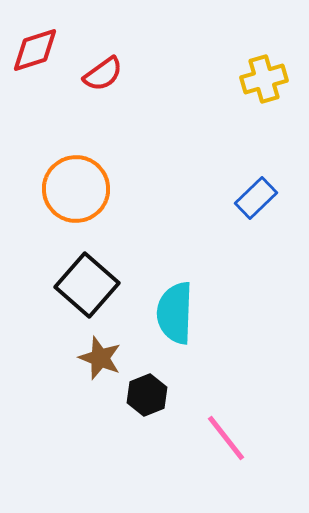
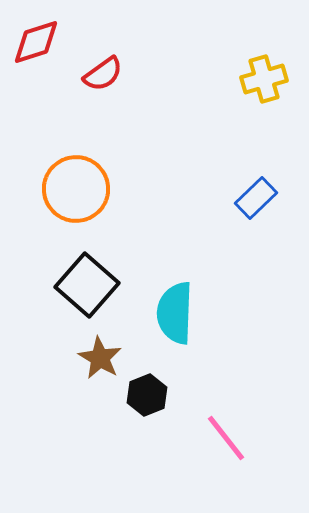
red diamond: moved 1 px right, 8 px up
brown star: rotated 9 degrees clockwise
